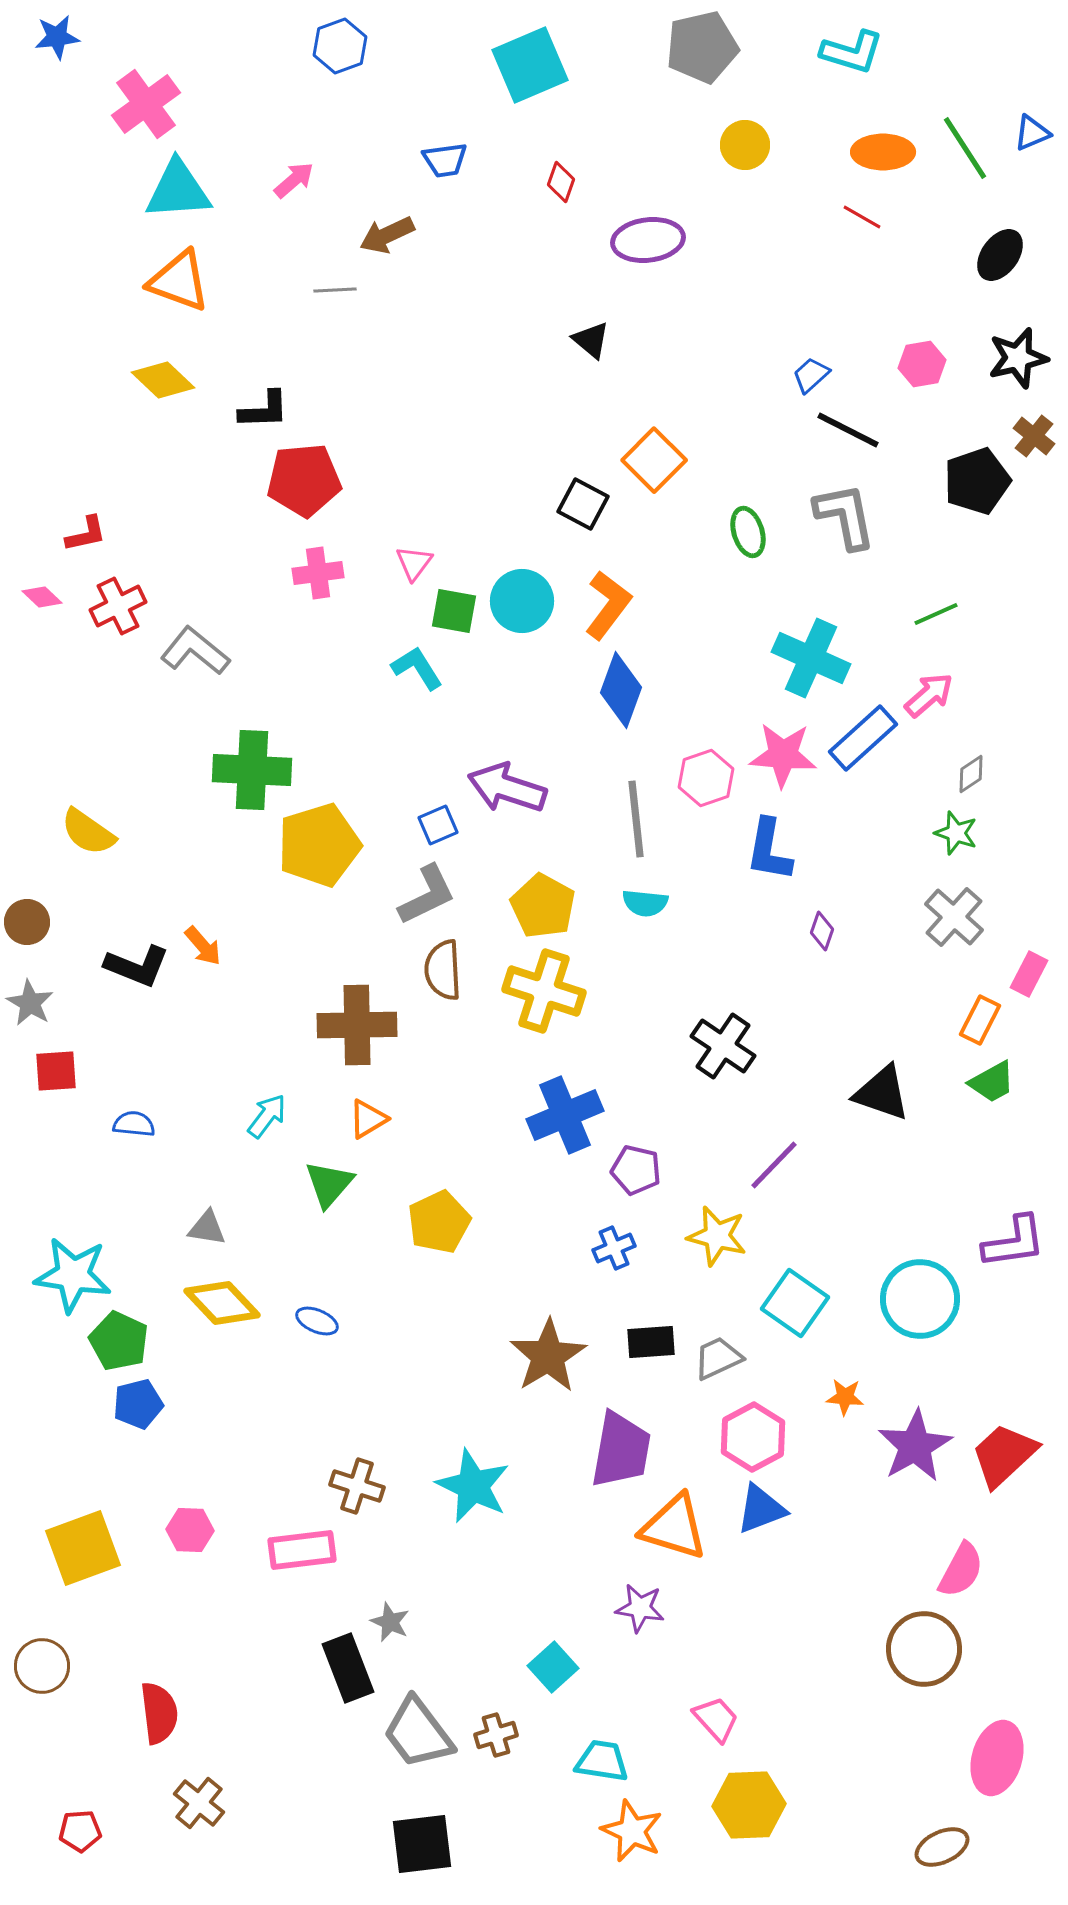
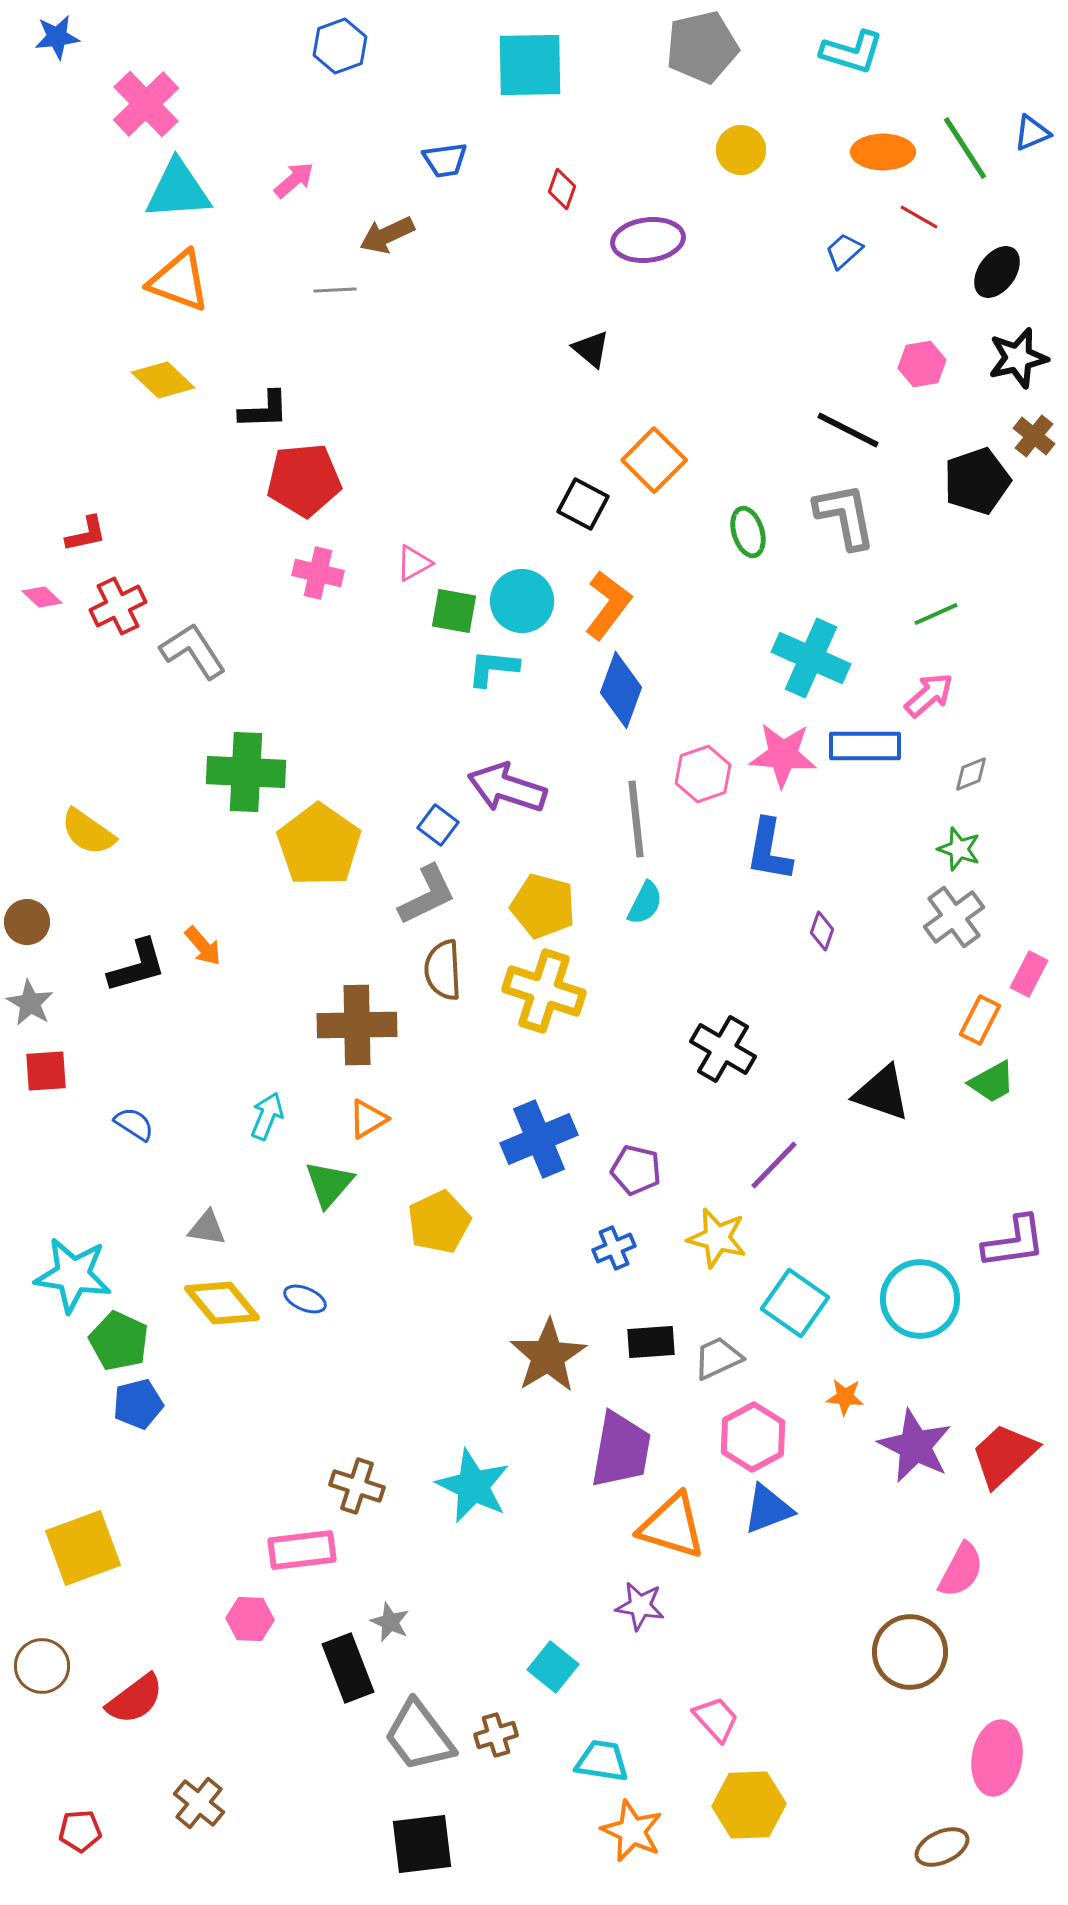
cyan square at (530, 65): rotated 22 degrees clockwise
pink cross at (146, 104): rotated 8 degrees counterclockwise
yellow circle at (745, 145): moved 4 px left, 5 px down
red diamond at (561, 182): moved 1 px right, 7 px down
red line at (862, 217): moved 57 px right
black ellipse at (1000, 255): moved 3 px left, 17 px down
black triangle at (591, 340): moved 9 px down
blue trapezoid at (811, 375): moved 33 px right, 124 px up
pink triangle at (414, 563): rotated 24 degrees clockwise
pink cross at (318, 573): rotated 21 degrees clockwise
gray L-shape at (195, 651): moved 2 px left; rotated 18 degrees clockwise
cyan L-shape at (417, 668): moved 76 px right; rotated 52 degrees counterclockwise
blue rectangle at (863, 738): moved 2 px right, 8 px down; rotated 42 degrees clockwise
green cross at (252, 770): moved 6 px left, 2 px down
gray diamond at (971, 774): rotated 12 degrees clockwise
pink hexagon at (706, 778): moved 3 px left, 4 px up
blue square at (438, 825): rotated 30 degrees counterclockwise
green star at (956, 833): moved 3 px right, 16 px down
yellow pentagon at (319, 845): rotated 20 degrees counterclockwise
cyan semicircle at (645, 903): rotated 69 degrees counterclockwise
yellow pentagon at (543, 906): rotated 14 degrees counterclockwise
gray cross at (954, 917): rotated 12 degrees clockwise
black L-shape at (137, 966): rotated 38 degrees counterclockwise
black cross at (723, 1046): moved 3 px down; rotated 4 degrees counterclockwise
red square at (56, 1071): moved 10 px left
blue cross at (565, 1115): moved 26 px left, 24 px down
cyan arrow at (267, 1116): rotated 15 degrees counterclockwise
blue semicircle at (134, 1124): rotated 27 degrees clockwise
yellow star at (717, 1236): moved 2 px down
yellow diamond at (222, 1303): rotated 4 degrees clockwise
blue ellipse at (317, 1321): moved 12 px left, 22 px up
purple star at (915, 1446): rotated 16 degrees counterclockwise
blue triangle at (761, 1509): moved 7 px right
orange triangle at (674, 1527): moved 2 px left, 1 px up
pink hexagon at (190, 1530): moved 60 px right, 89 px down
purple star at (640, 1608): moved 2 px up
brown circle at (924, 1649): moved 14 px left, 3 px down
cyan square at (553, 1667): rotated 9 degrees counterclockwise
red semicircle at (159, 1713): moved 24 px left, 14 px up; rotated 60 degrees clockwise
gray trapezoid at (418, 1733): moved 1 px right, 3 px down
pink ellipse at (997, 1758): rotated 6 degrees counterclockwise
